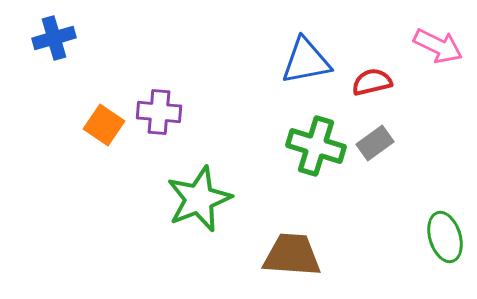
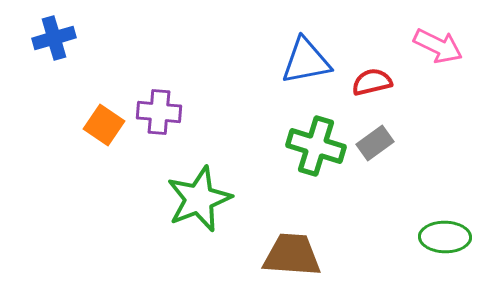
green ellipse: rotated 72 degrees counterclockwise
